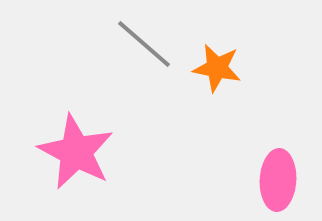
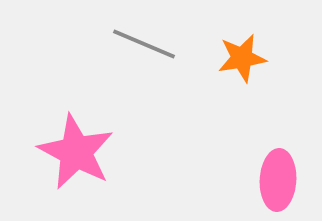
gray line: rotated 18 degrees counterclockwise
orange star: moved 25 px right, 10 px up; rotated 21 degrees counterclockwise
